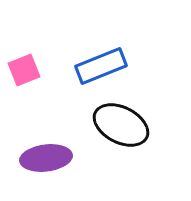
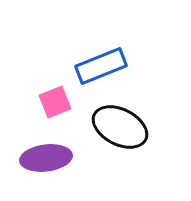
pink square: moved 31 px right, 32 px down
black ellipse: moved 1 px left, 2 px down
